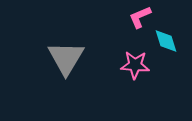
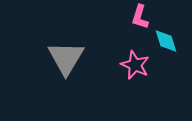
pink L-shape: rotated 50 degrees counterclockwise
pink star: rotated 20 degrees clockwise
